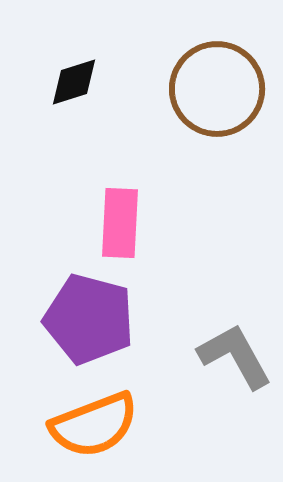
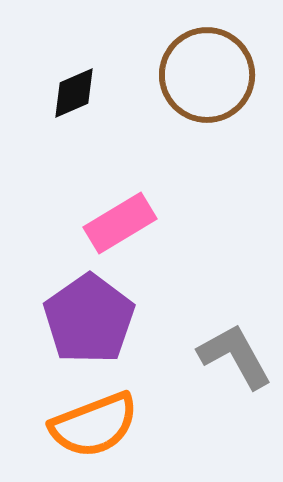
black diamond: moved 11 px down; rotated 6 degrees counterclockwise
brown circle: moved 10 px left, 14 px up
pink rectangle: rotated 56 degrees clockwise
purple pentagon: rotated 22 degrees clockwise
